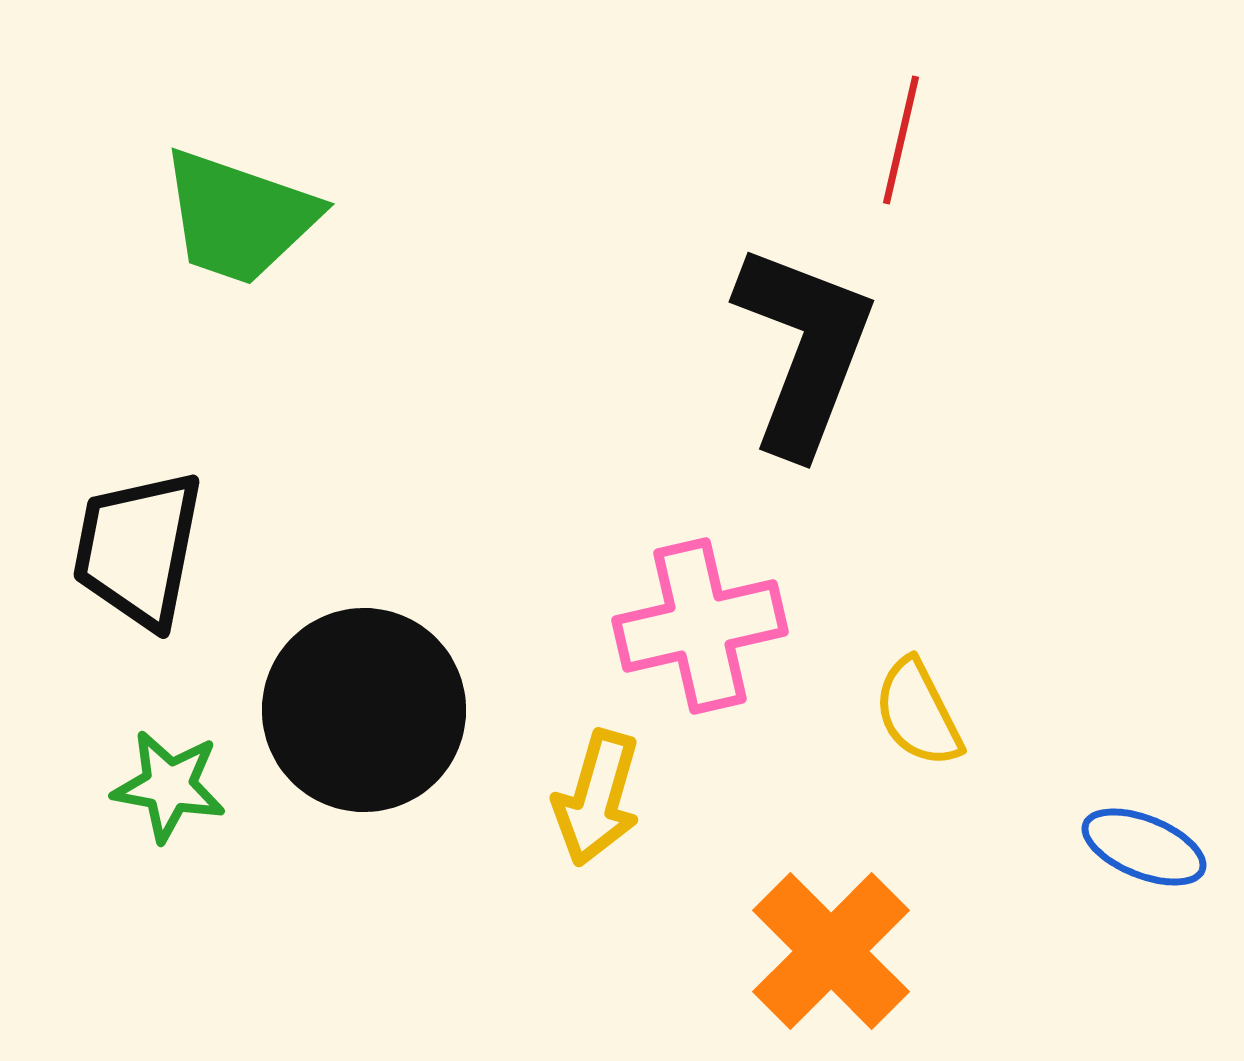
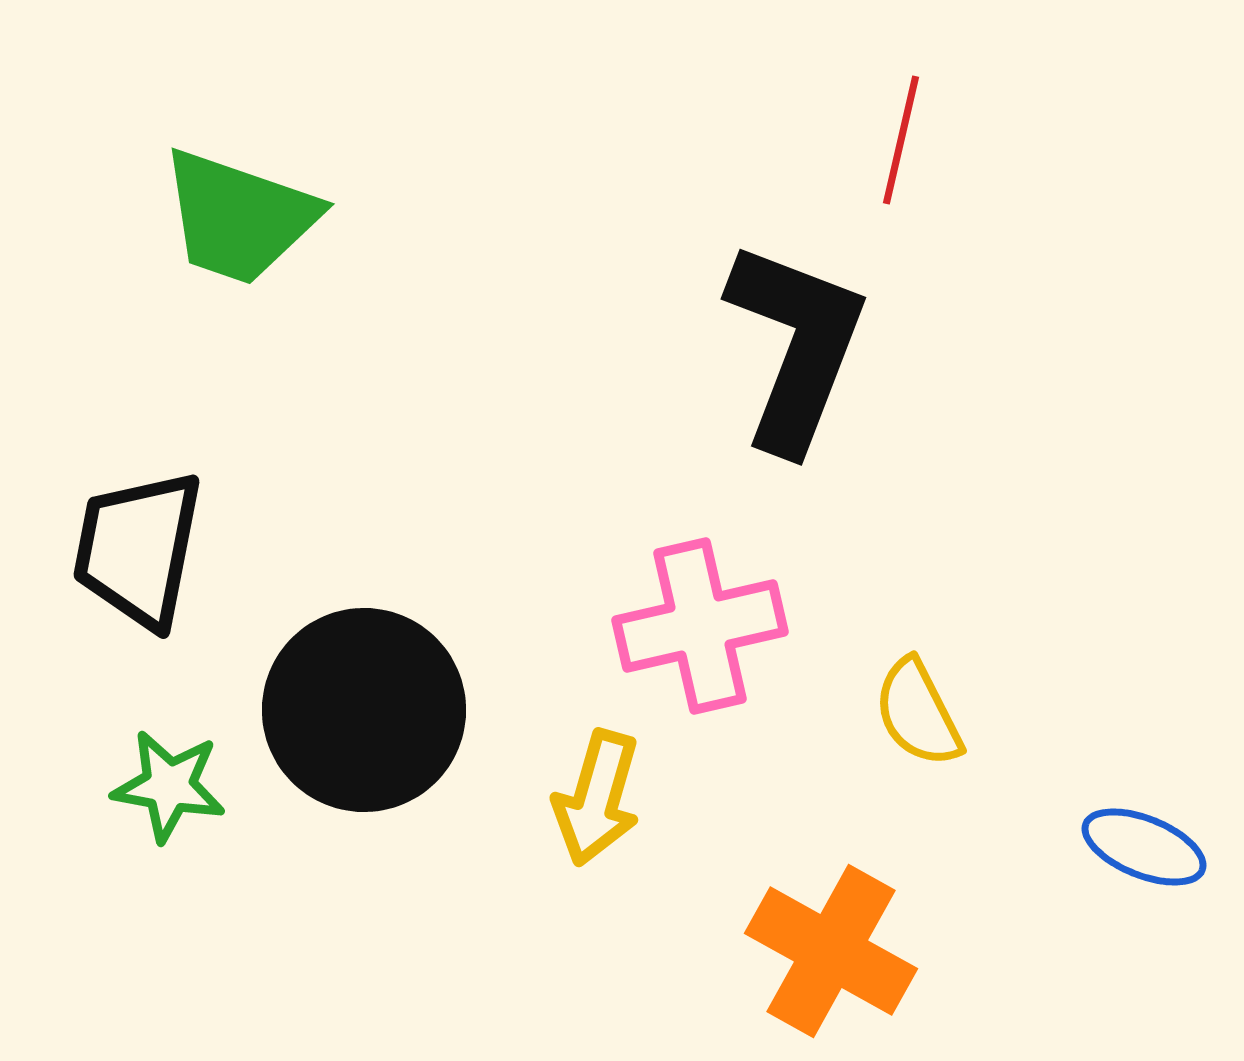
black L-shape: moved 8 px left, 3 px up
orange cross: rotated 16 degrees counterclockwise
